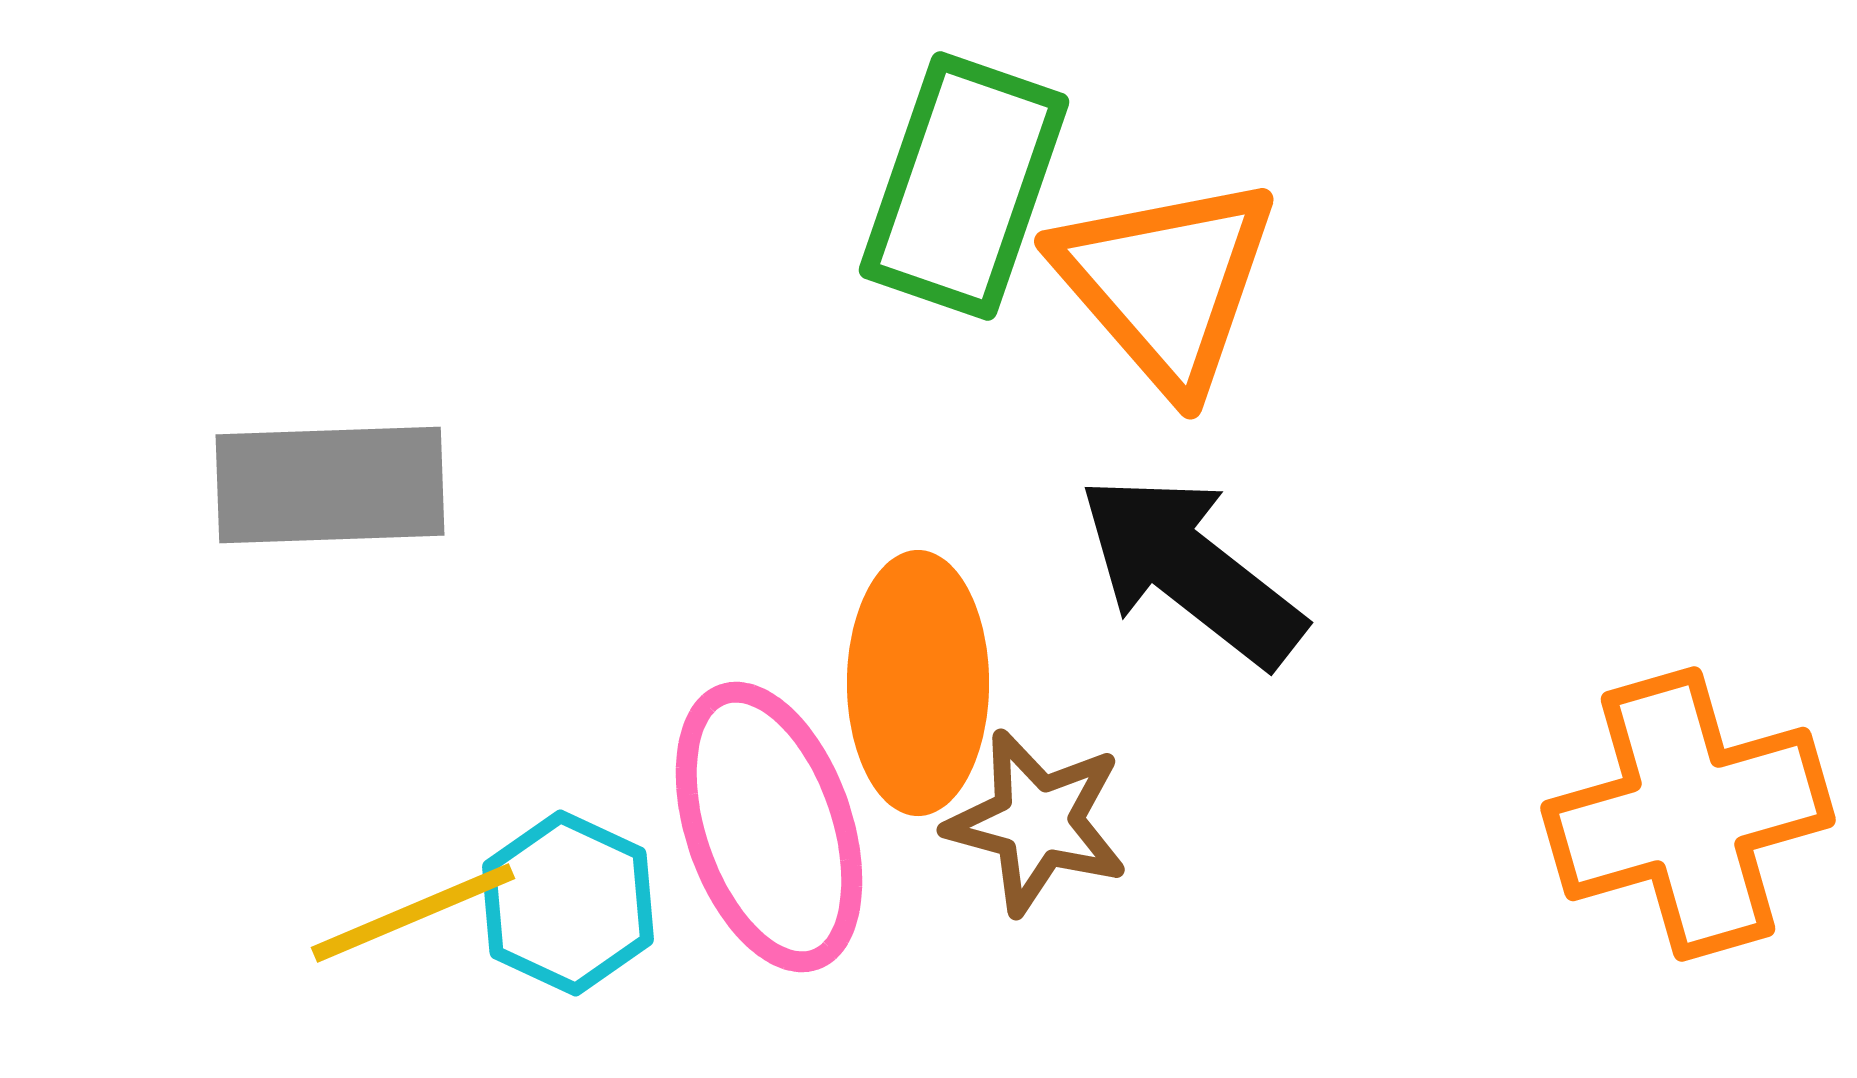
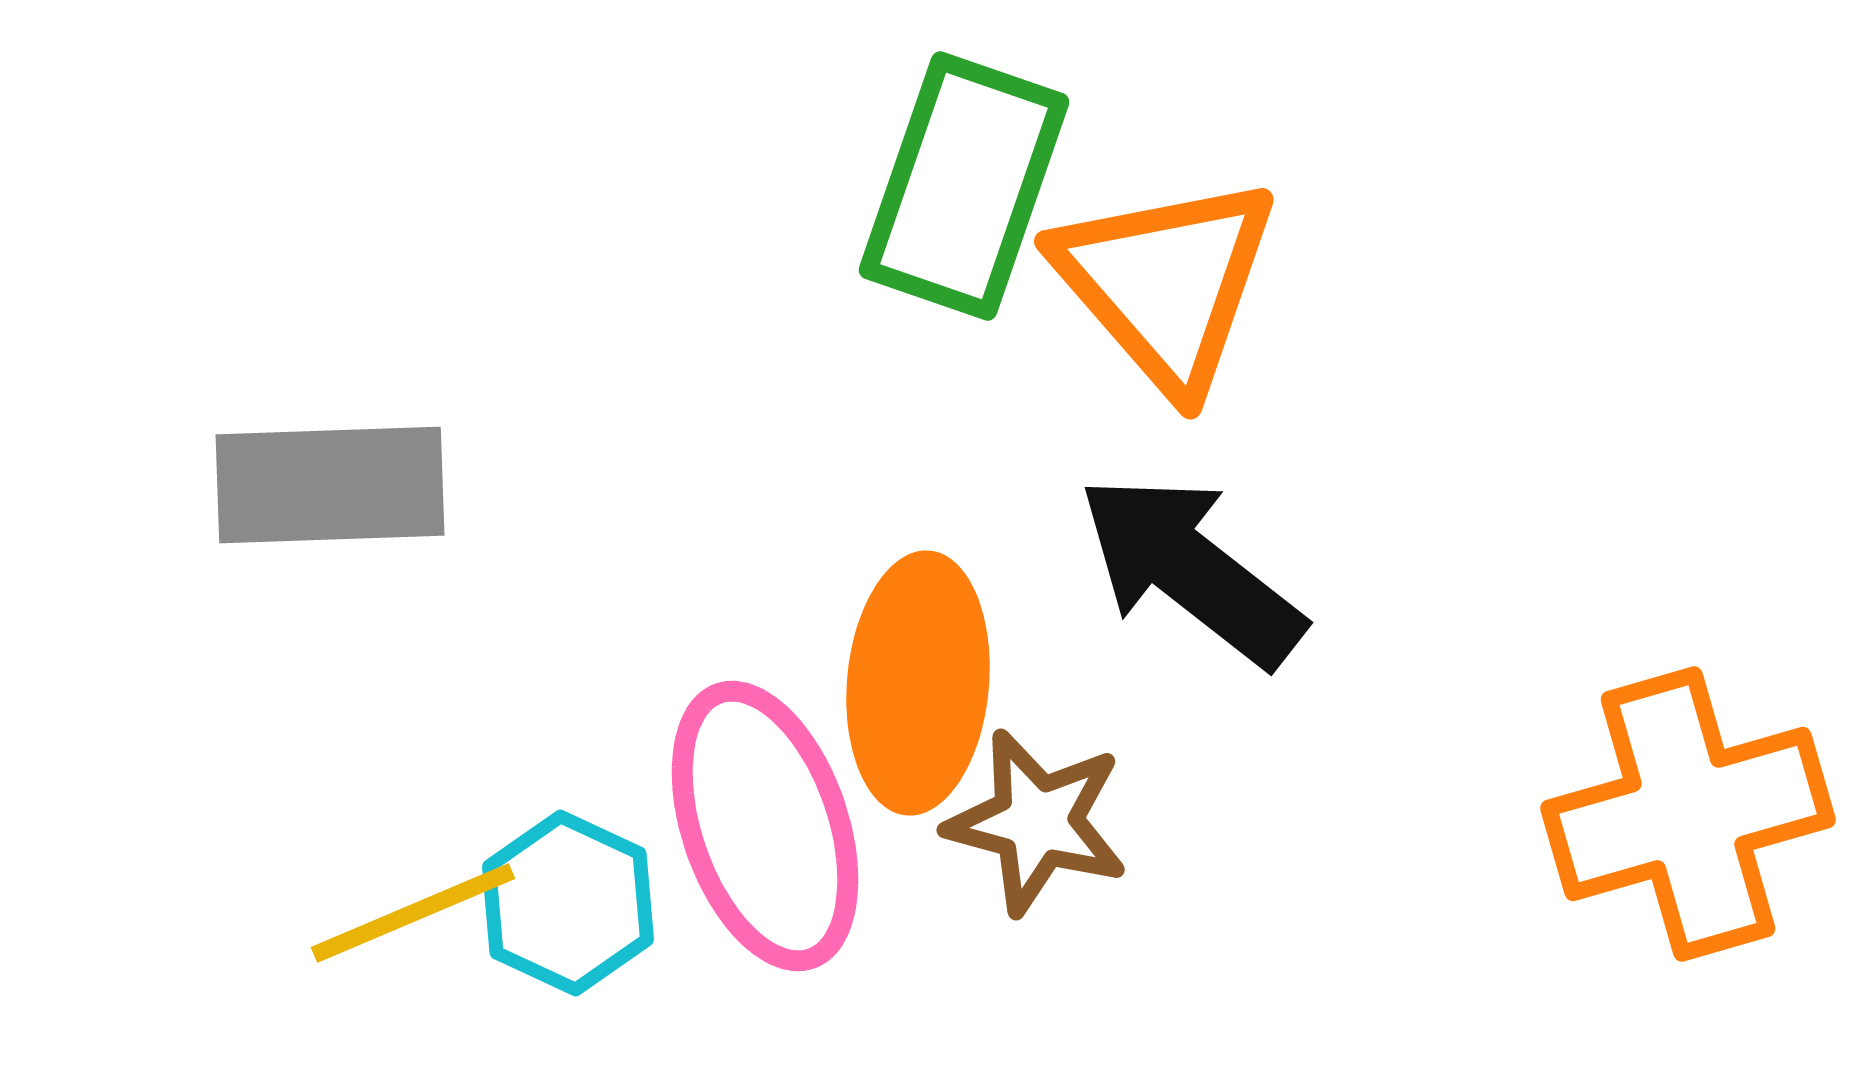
orange ellipse: rotated 5 degrees clockwise
pink ellipse: moved 4 px left, 1 px up
